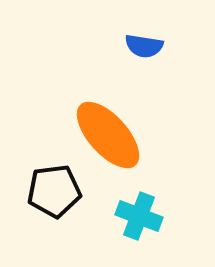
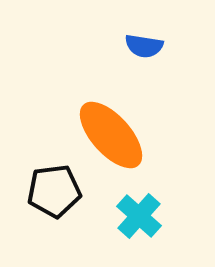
orange ellipse: moved 3 px right
cyan cross: rotated 21 degrees clockwise
